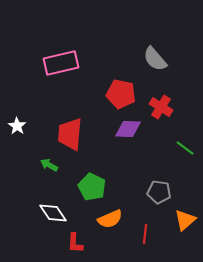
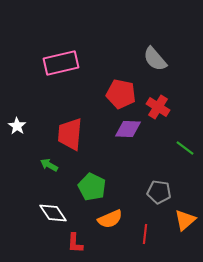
red cross: moved 3 px left
